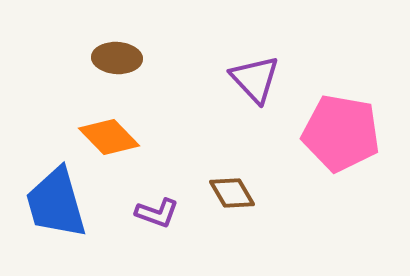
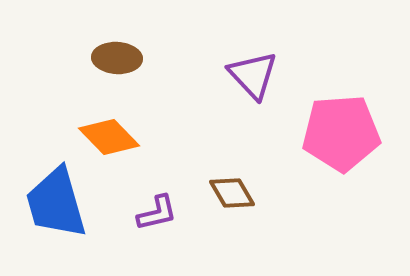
purple triangle: moved 2 px left, 4 px up
pink pentagon: rotated 14 degrees counterclockwise
purple L-shape: rotated 33 degrees counterclockwise
